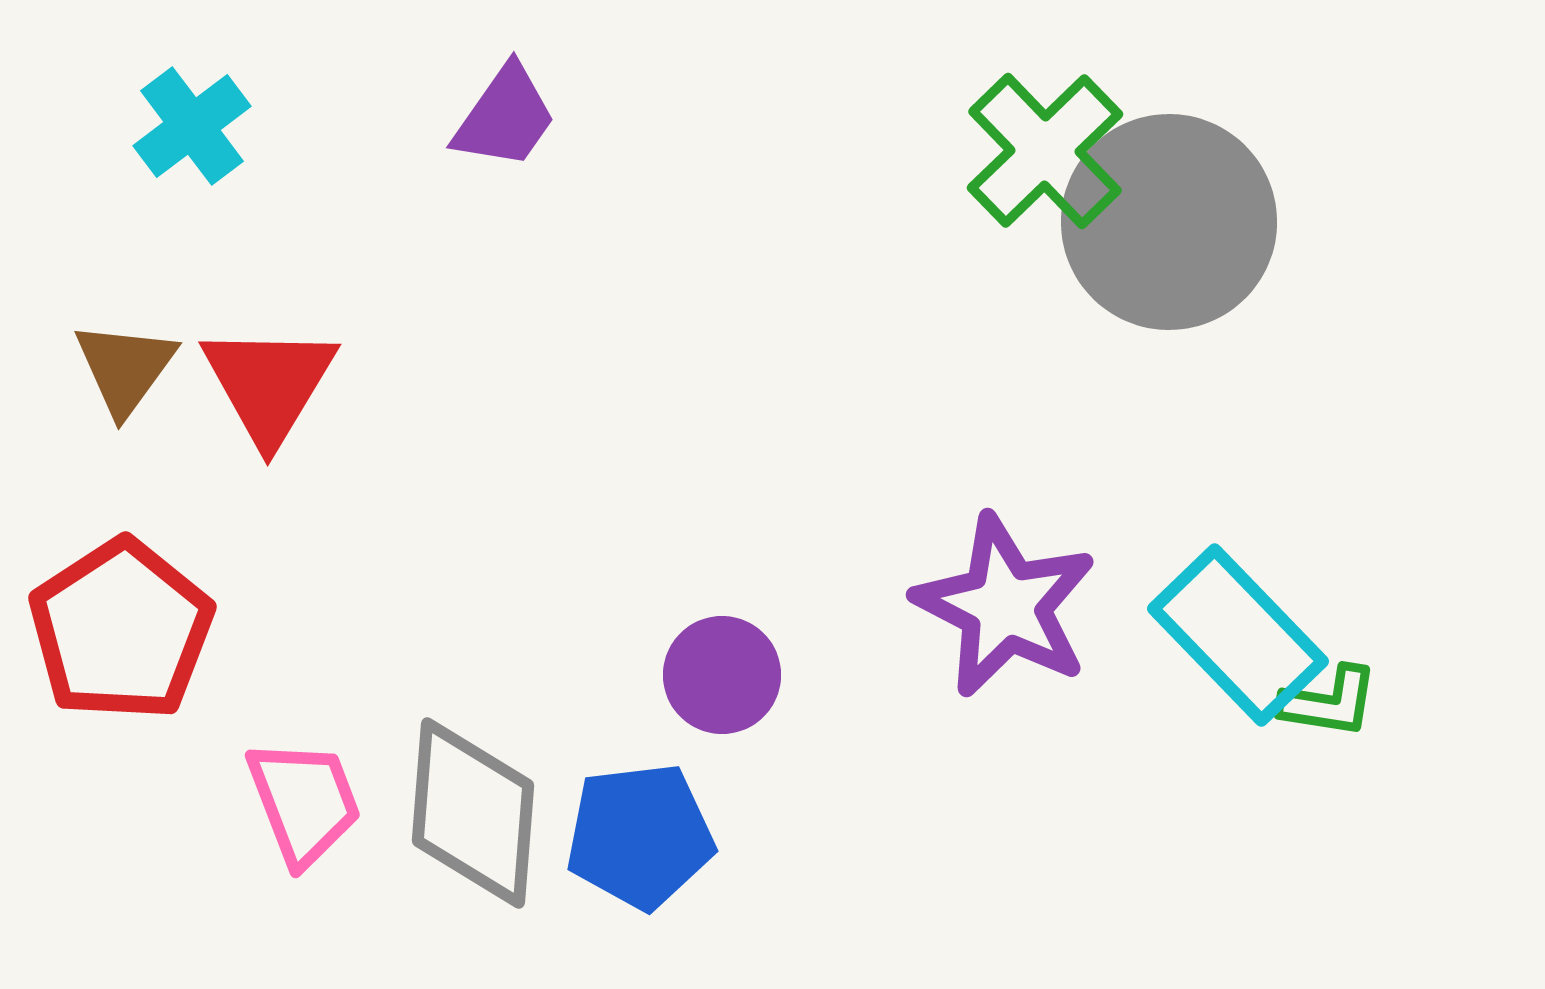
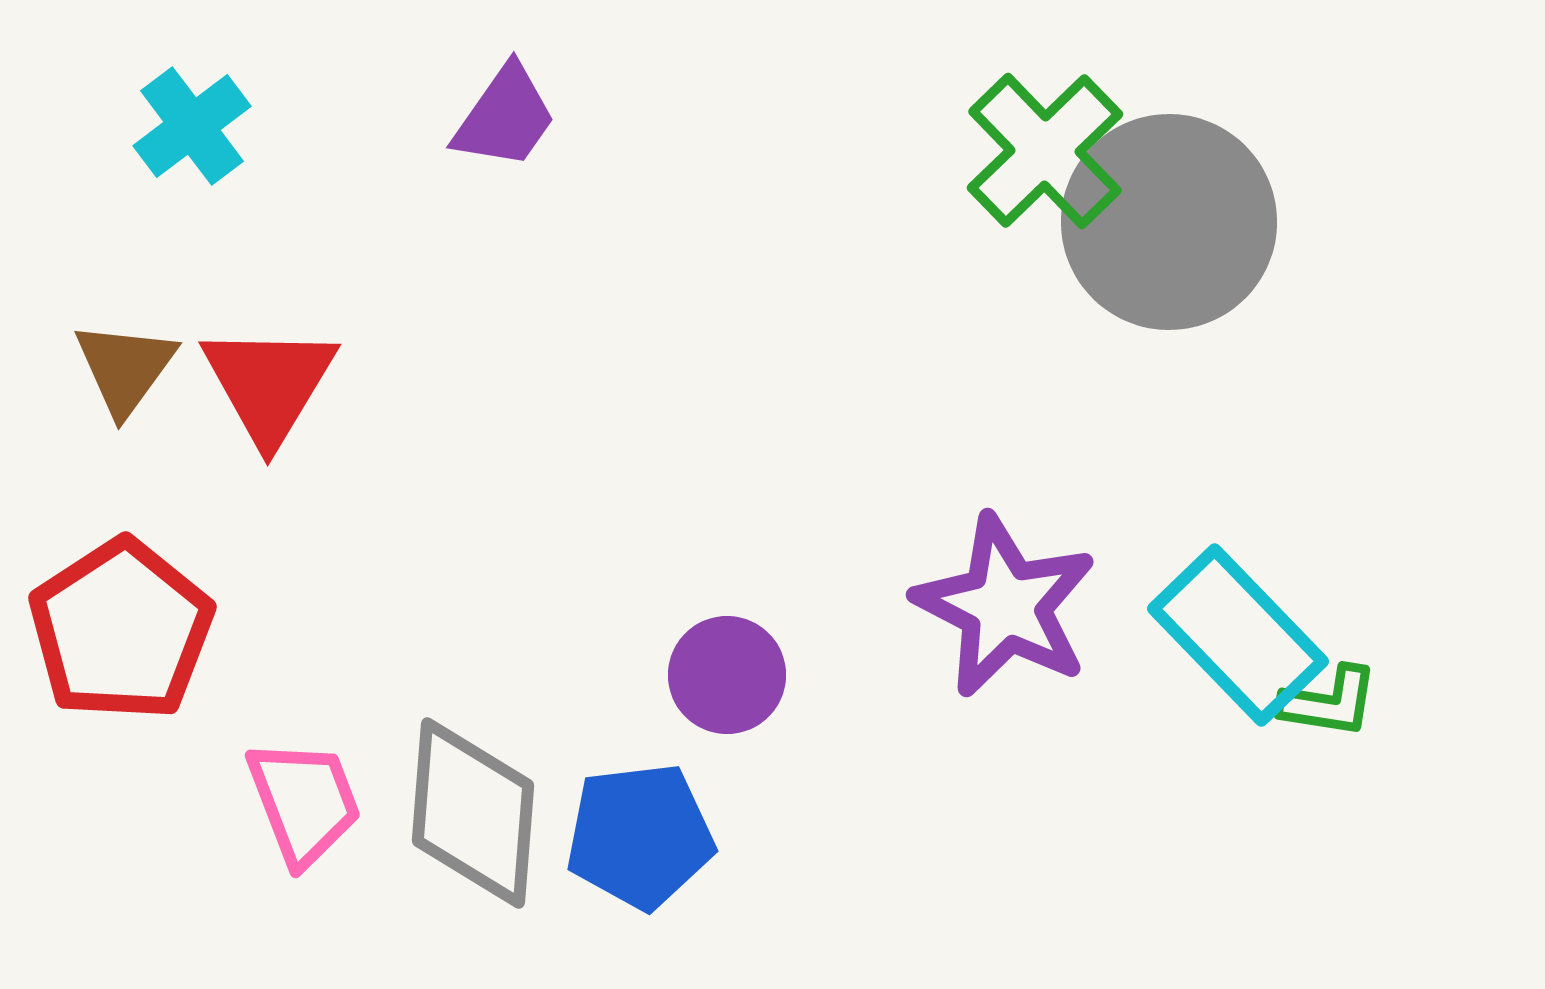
purple circle: moved 5 px right
